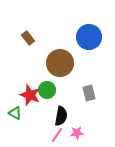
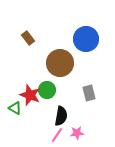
blue circle: moved 3 px left, 2 px down
green triangle: moved 5 px up
